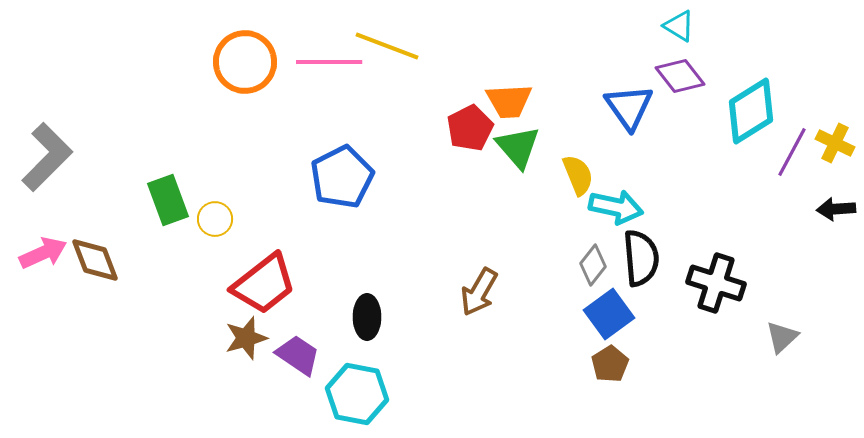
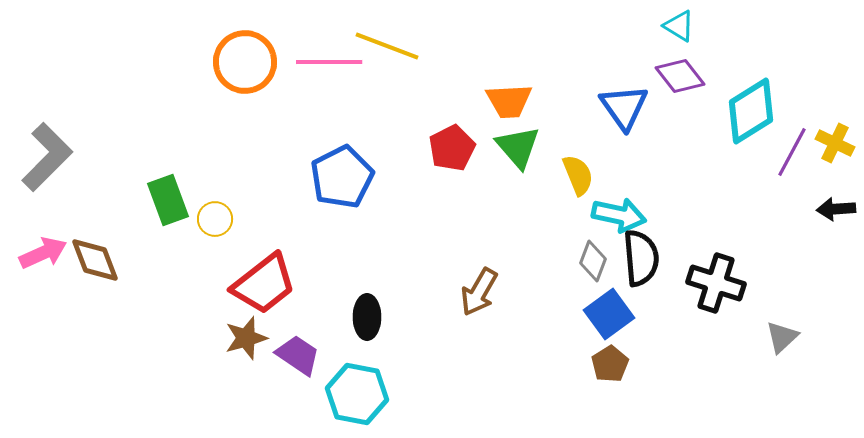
blue triangle: moved 5 px left
red pentagon: moved 18 px left, 20 px down
cyan arrow: moved 3 px right, 8 px down
gray diamond: moved 4 px up; rotated 18 degrees counterclockwise
